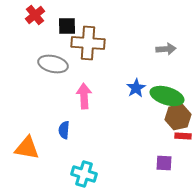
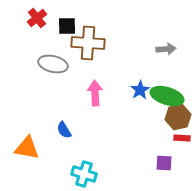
red cross: moved 2 px right, 3 px down
blue star: moved 4 px right, 2 px down
pink arrow: moved 11 px right, 3 px up
blue semicircle: rotated 36 degrees counterclockwise
red rectangle: moved 1 px left, 2 px down
